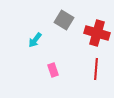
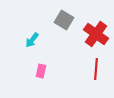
red cross: moved 1 px left, 1 px down; rotated 20 degrees clockwise
cyan arrow: moved 3 px left
pink rectangle: moved 12 px left, 1 px down; rotated 32 degrees clockwise
